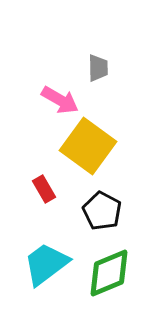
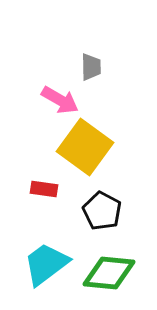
gray trapezoid: moved 7 px left, 1 px up
yellow square: moved 3 px left, 1 px down
red rectangle: rotated 52 degrees counterclockwise
green diamond: rotated 28 degrees clockwise
